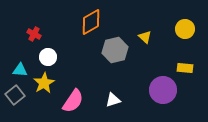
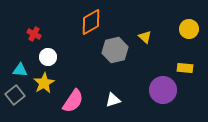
yellow circle: moved 4 px right
